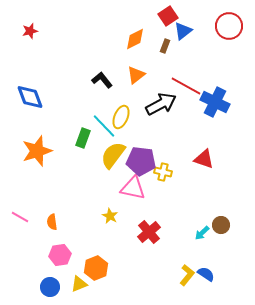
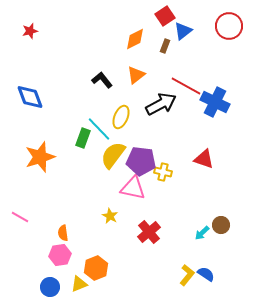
red square: moved 3 px left
cyan line: moved 5 px left, 3 px down
orange star: moved 3 px right, 6 px down
orange semicircle: moved 11 px right, 11 px down
